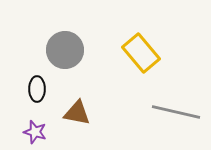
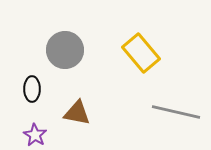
black ellipse: moved 5 px left
purple star: moved 3 px down; rotated 15 degrees clockwise
